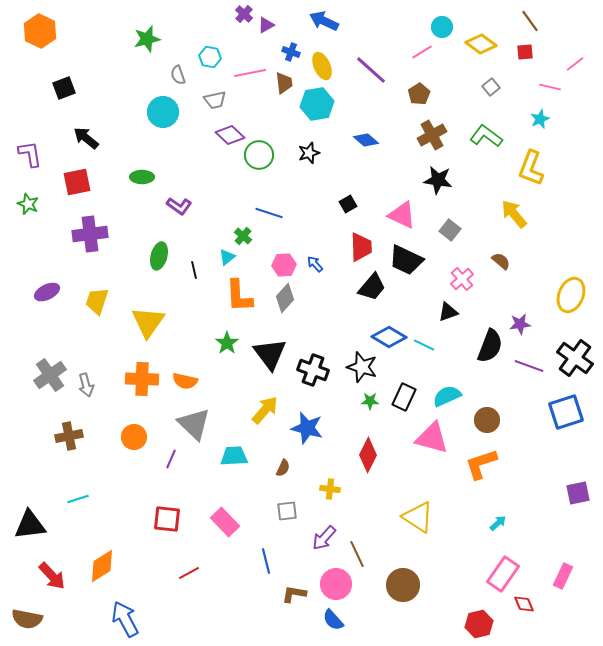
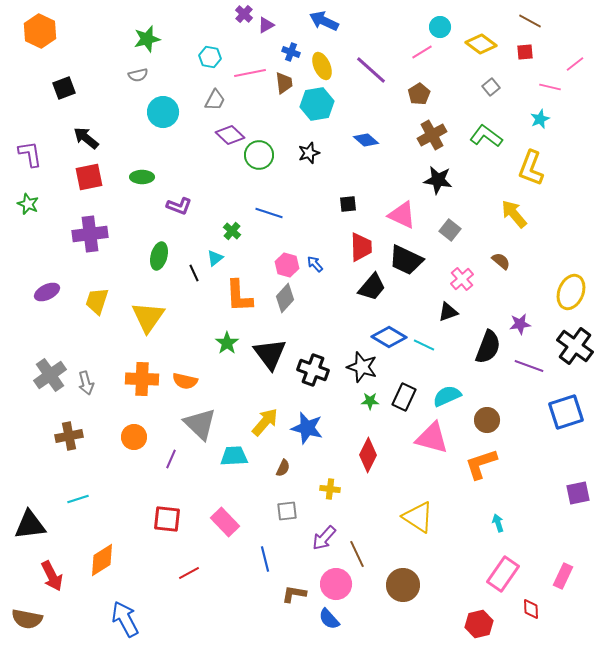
brown line at (530, 21): rotated 25 degrees counterclockwise
cyan circle at (442, 27): moved 2 px left
gray semicircle at (178, 75): moved 40 px left; rotated 84 degrees counterclockwise
gray trapezoid at (215, 100): rotated 50 degrees counterclockwise
red square at (77, 182): moved 12 px right, 5 px up
black square at (348, 204): rotated 24 degrees clockwise
purple L-shape at (179, 206): rotated 15 degrees counterclockwise
green cross at (243, 236): moved 11 px left, 5 px up
cyan triangle at (227, 257): moved 12 px left, 1 px down
pink hexagon at (284, 265): moved 3 px right; rotated 20 degrees clockwise
black line at (194, 270): moved 3 px down; rotated 12 degrees counterclockwise
yellow ellipse at (571, 295): moved 3 px up
yellow triangle at (148, 322): moved 5 px up
black semicircle at (490, 346): moved 2 px left, 1 px down
black cross at (575, 358): moved 12 px up
gray arrow at (86, 385): moved 2 px up
yellow arrow at (265, 410): moved 12 px down
gray triangle at (194, 424): moved 6 px right
cyan arrow at (498, 523): rotated 66 degrees counterclockwise
blue line at (266, 561): moved 1 px left, 2 px up
orange diamond at (102, 566): moved 6 px up
red arrow at (52, 576): rotated 16 degrees clockwise
red diamond at (524, 604): moved 7 px right, 5 px down; rotated 20 degrees clockwise
blue semicircle at (333, 620): moved 4 px left, 1 px up
